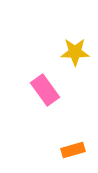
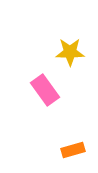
yellow star: moved 5 px left
